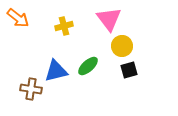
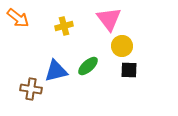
black square: rotated 18 degrees clockwise
